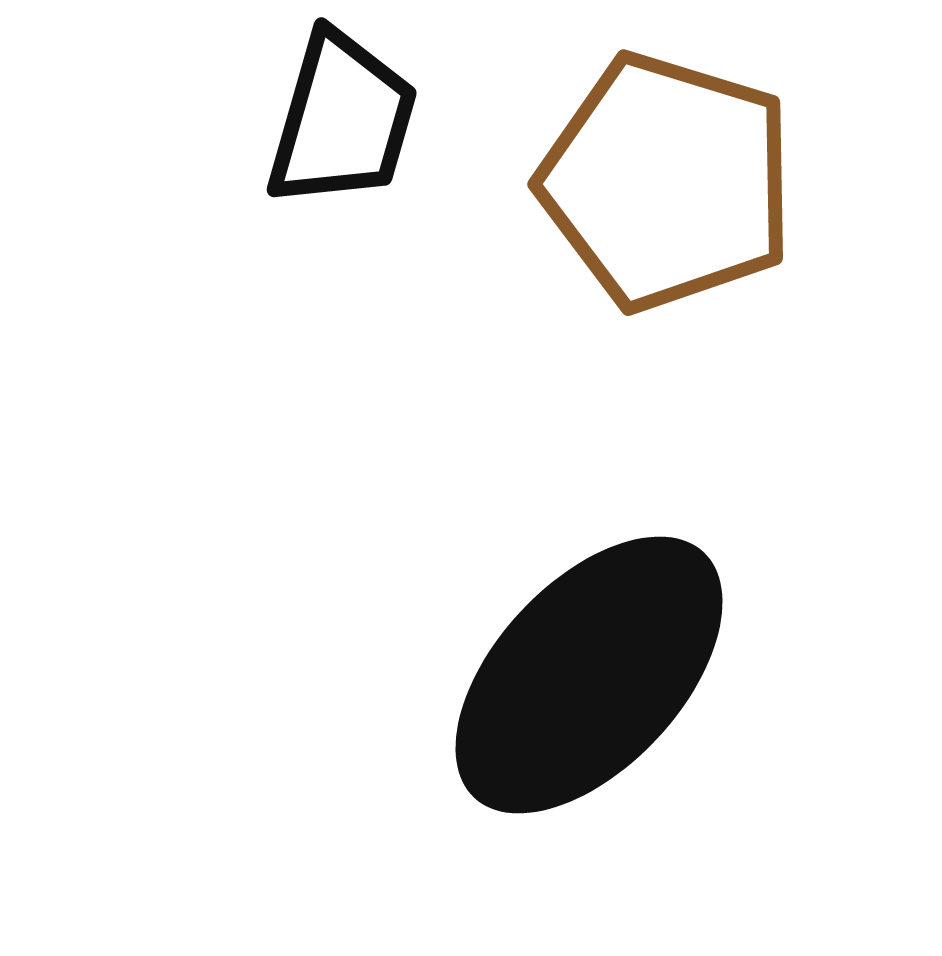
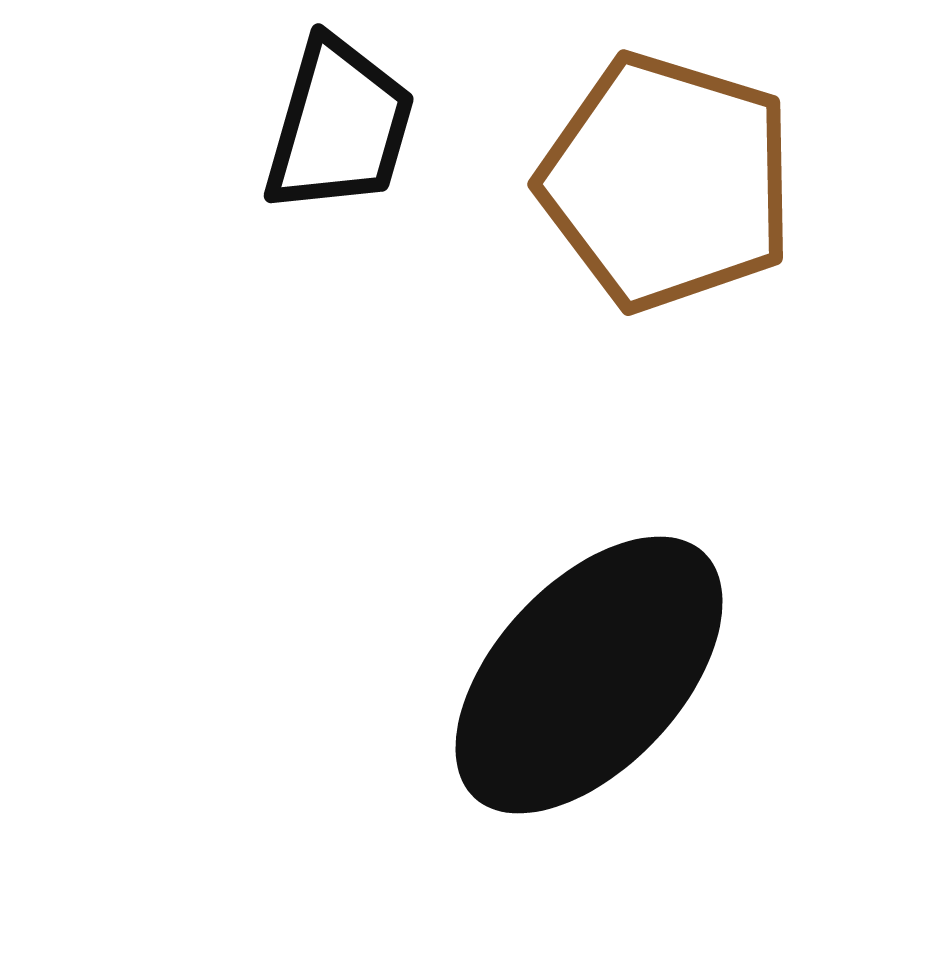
black trapezoid: moved 3 px left, 6 px down
